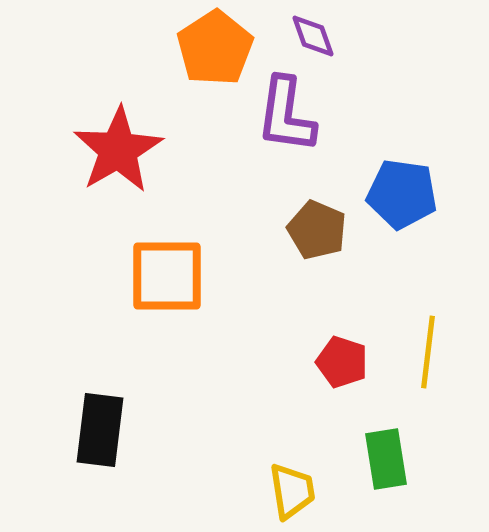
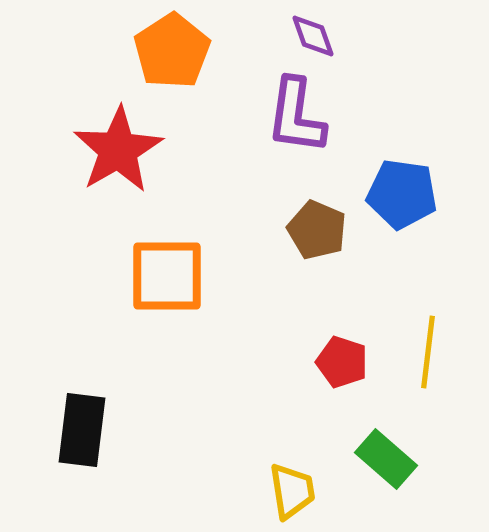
orange pentagon: moved 43 px left, 3 px down
purple L-shape: moved 10 px right, 1 px down
black rectangle: moved 18 px left
green rectangle: rotated 40 degrees counterclockwise
